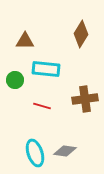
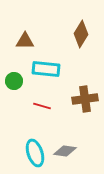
green circle: moved 1 px left, 1 px down
